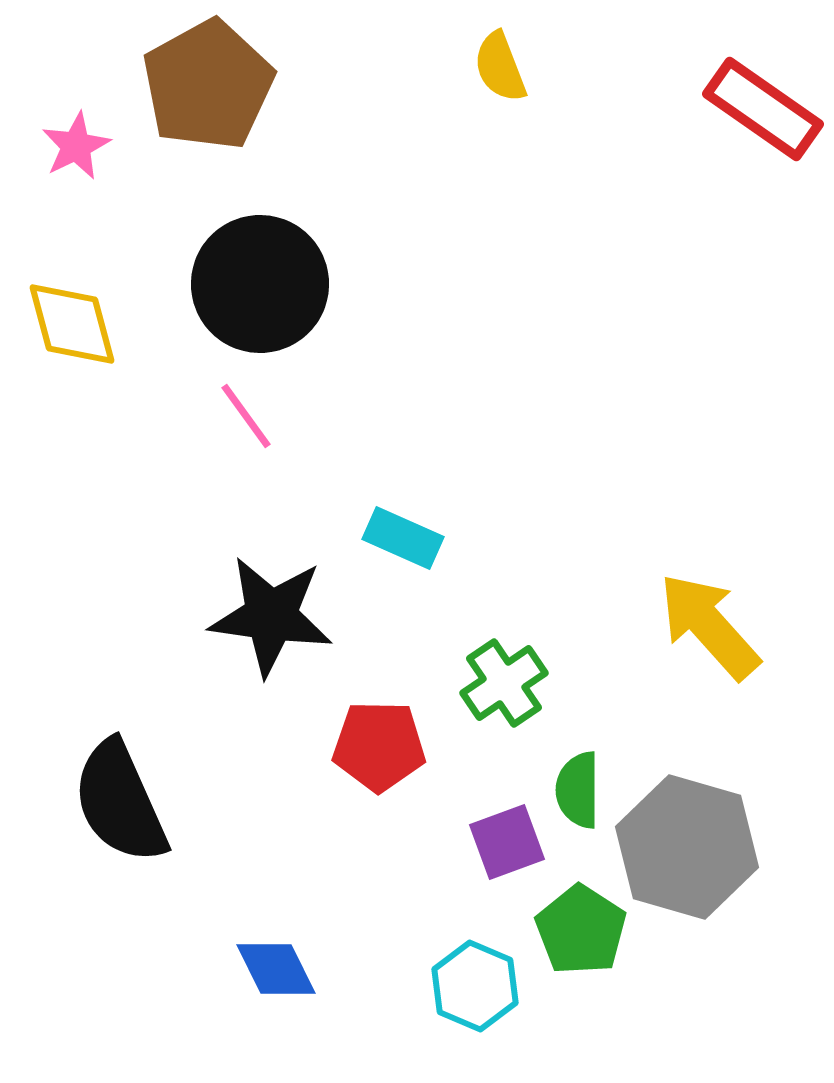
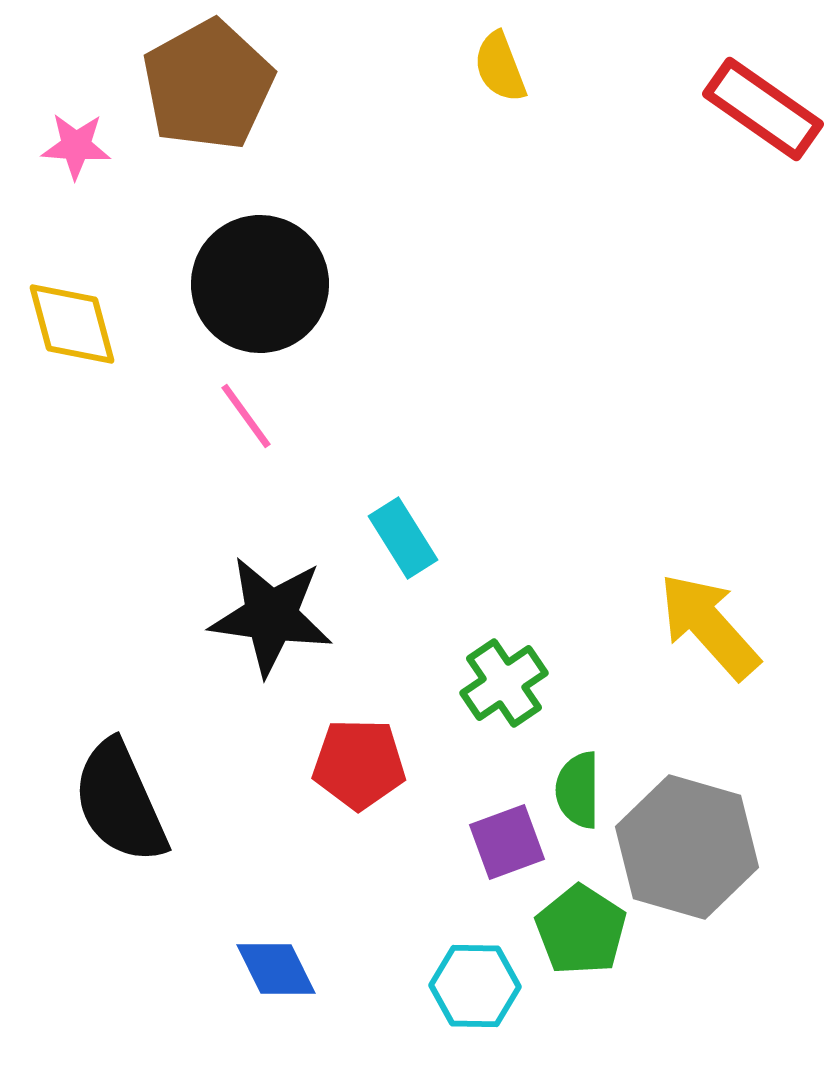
pink star: rotated 30 degrees clockwise
cyan rectangle: rotated 34 degrees clockwise
red pentagon: moved 20 px left, 18 px down
cyan hexagon: rotated 22 degrees counterclockwise
